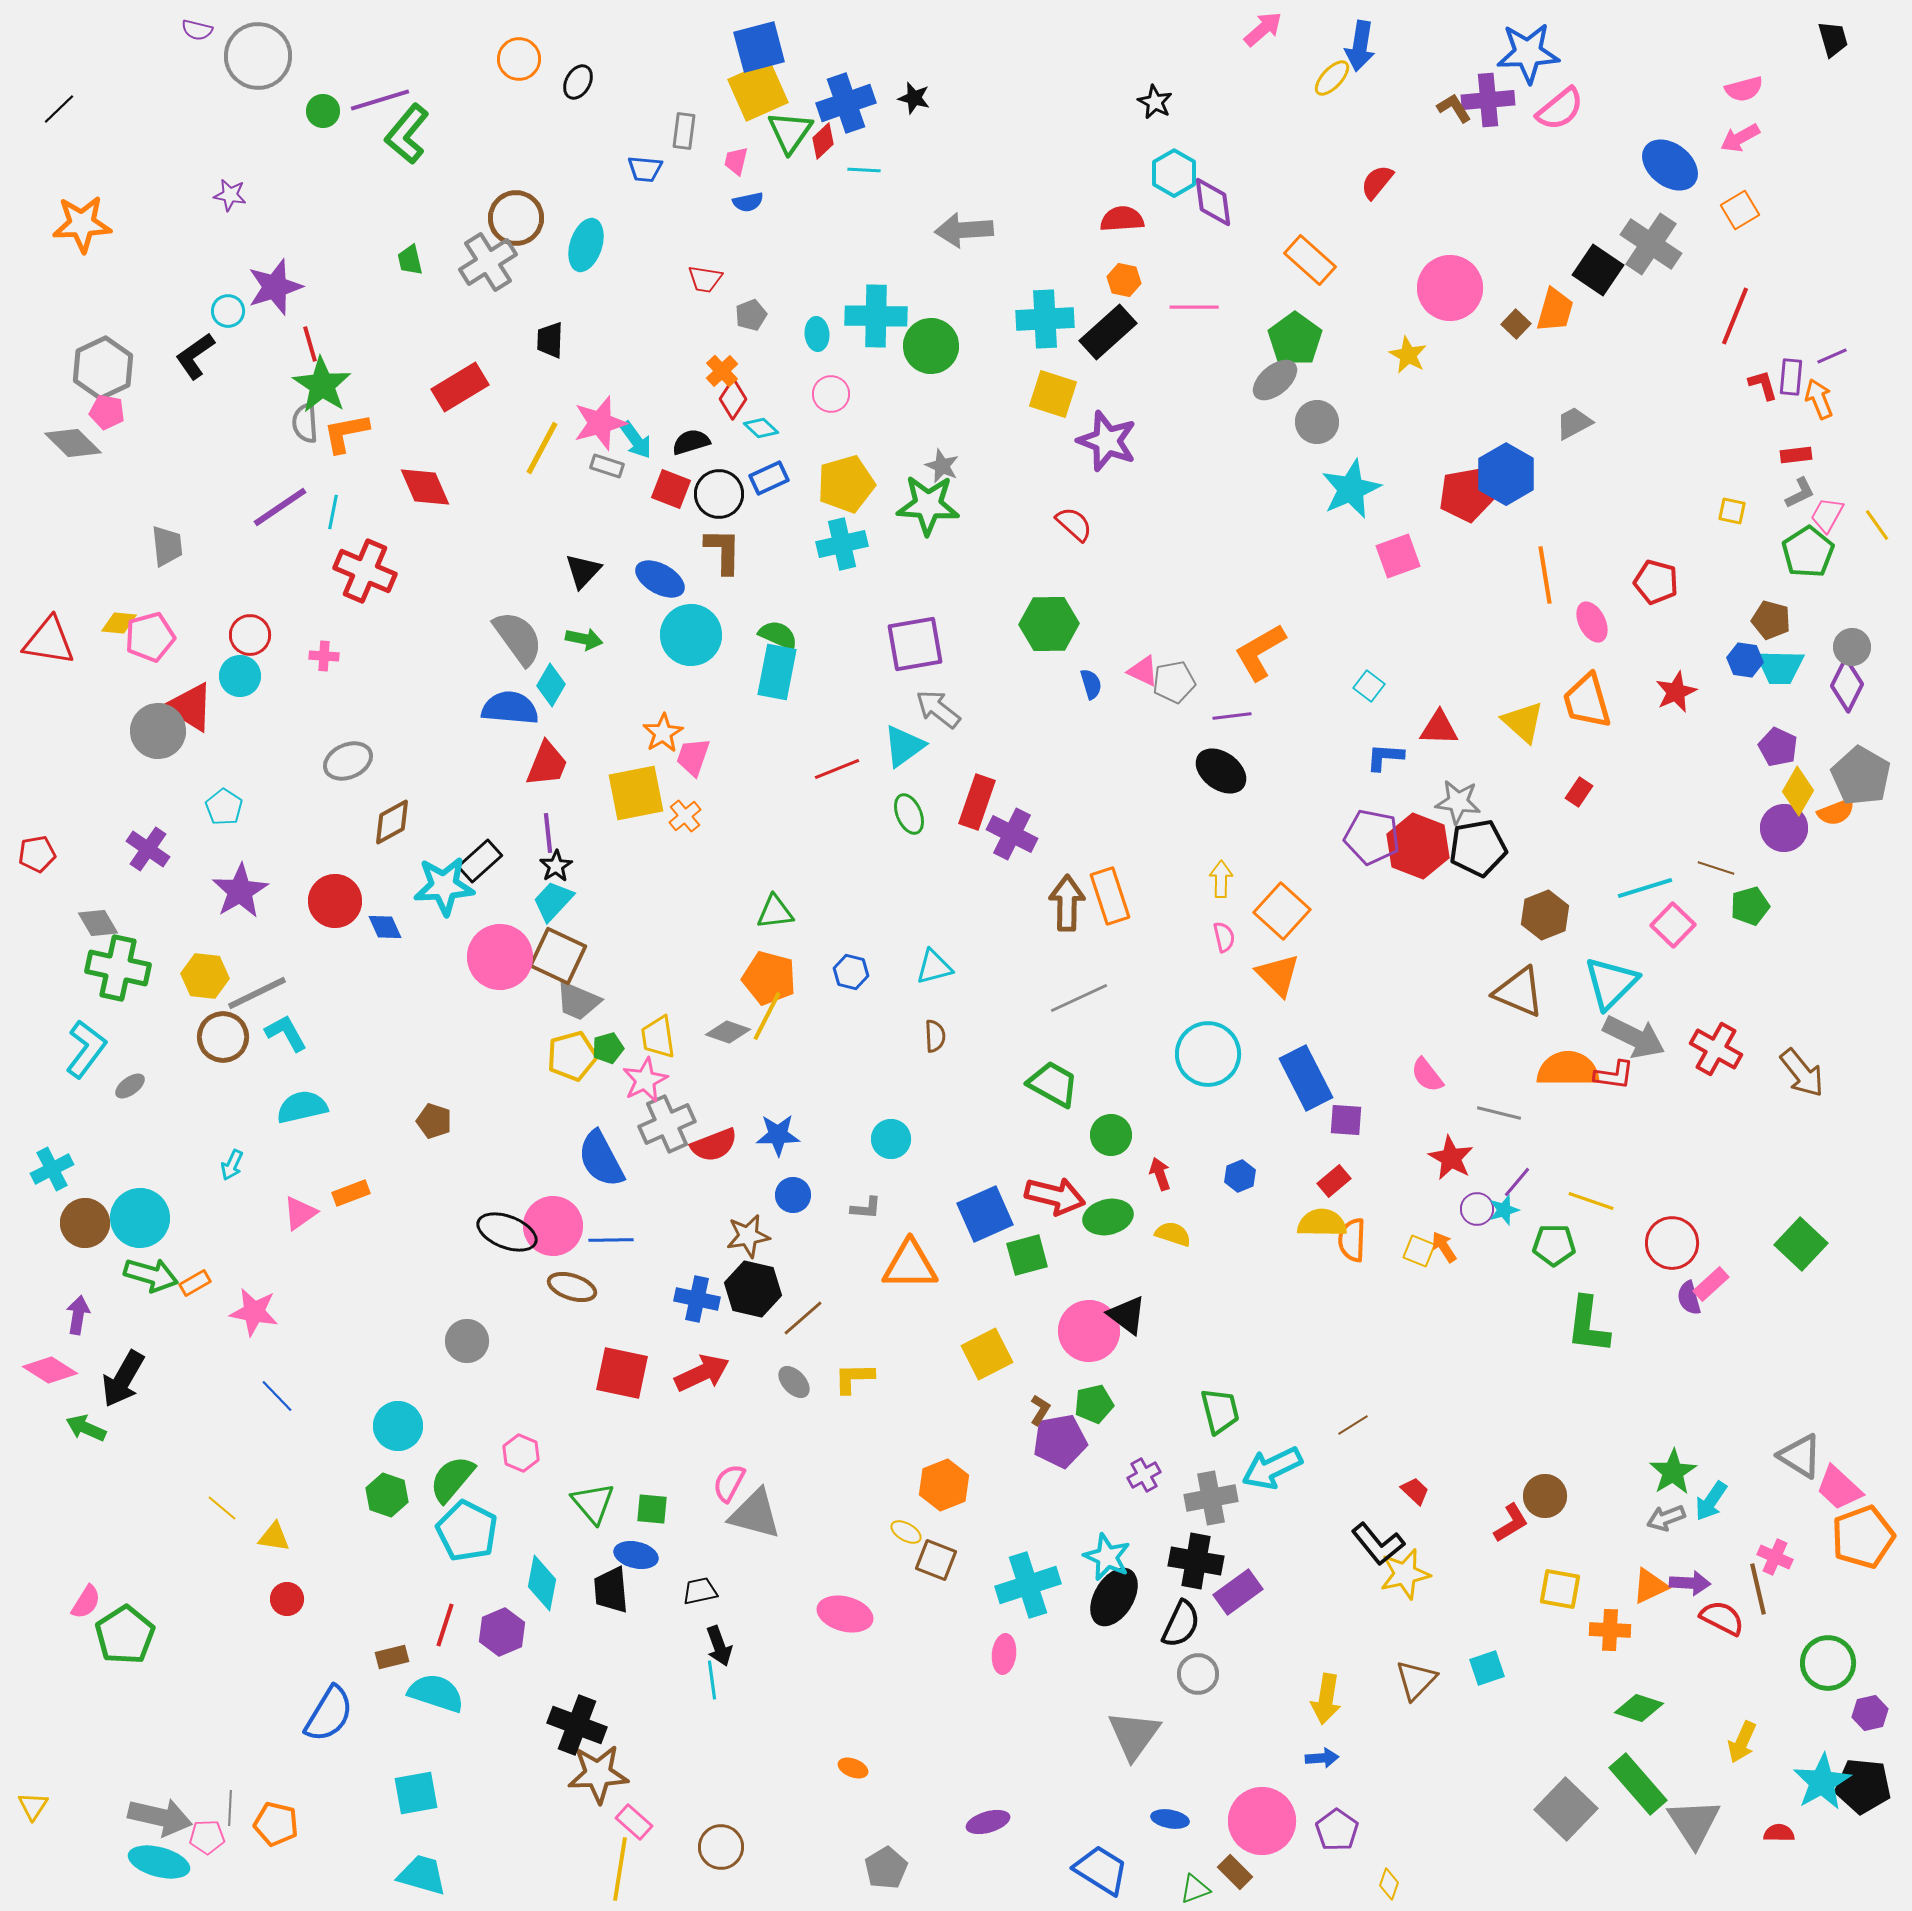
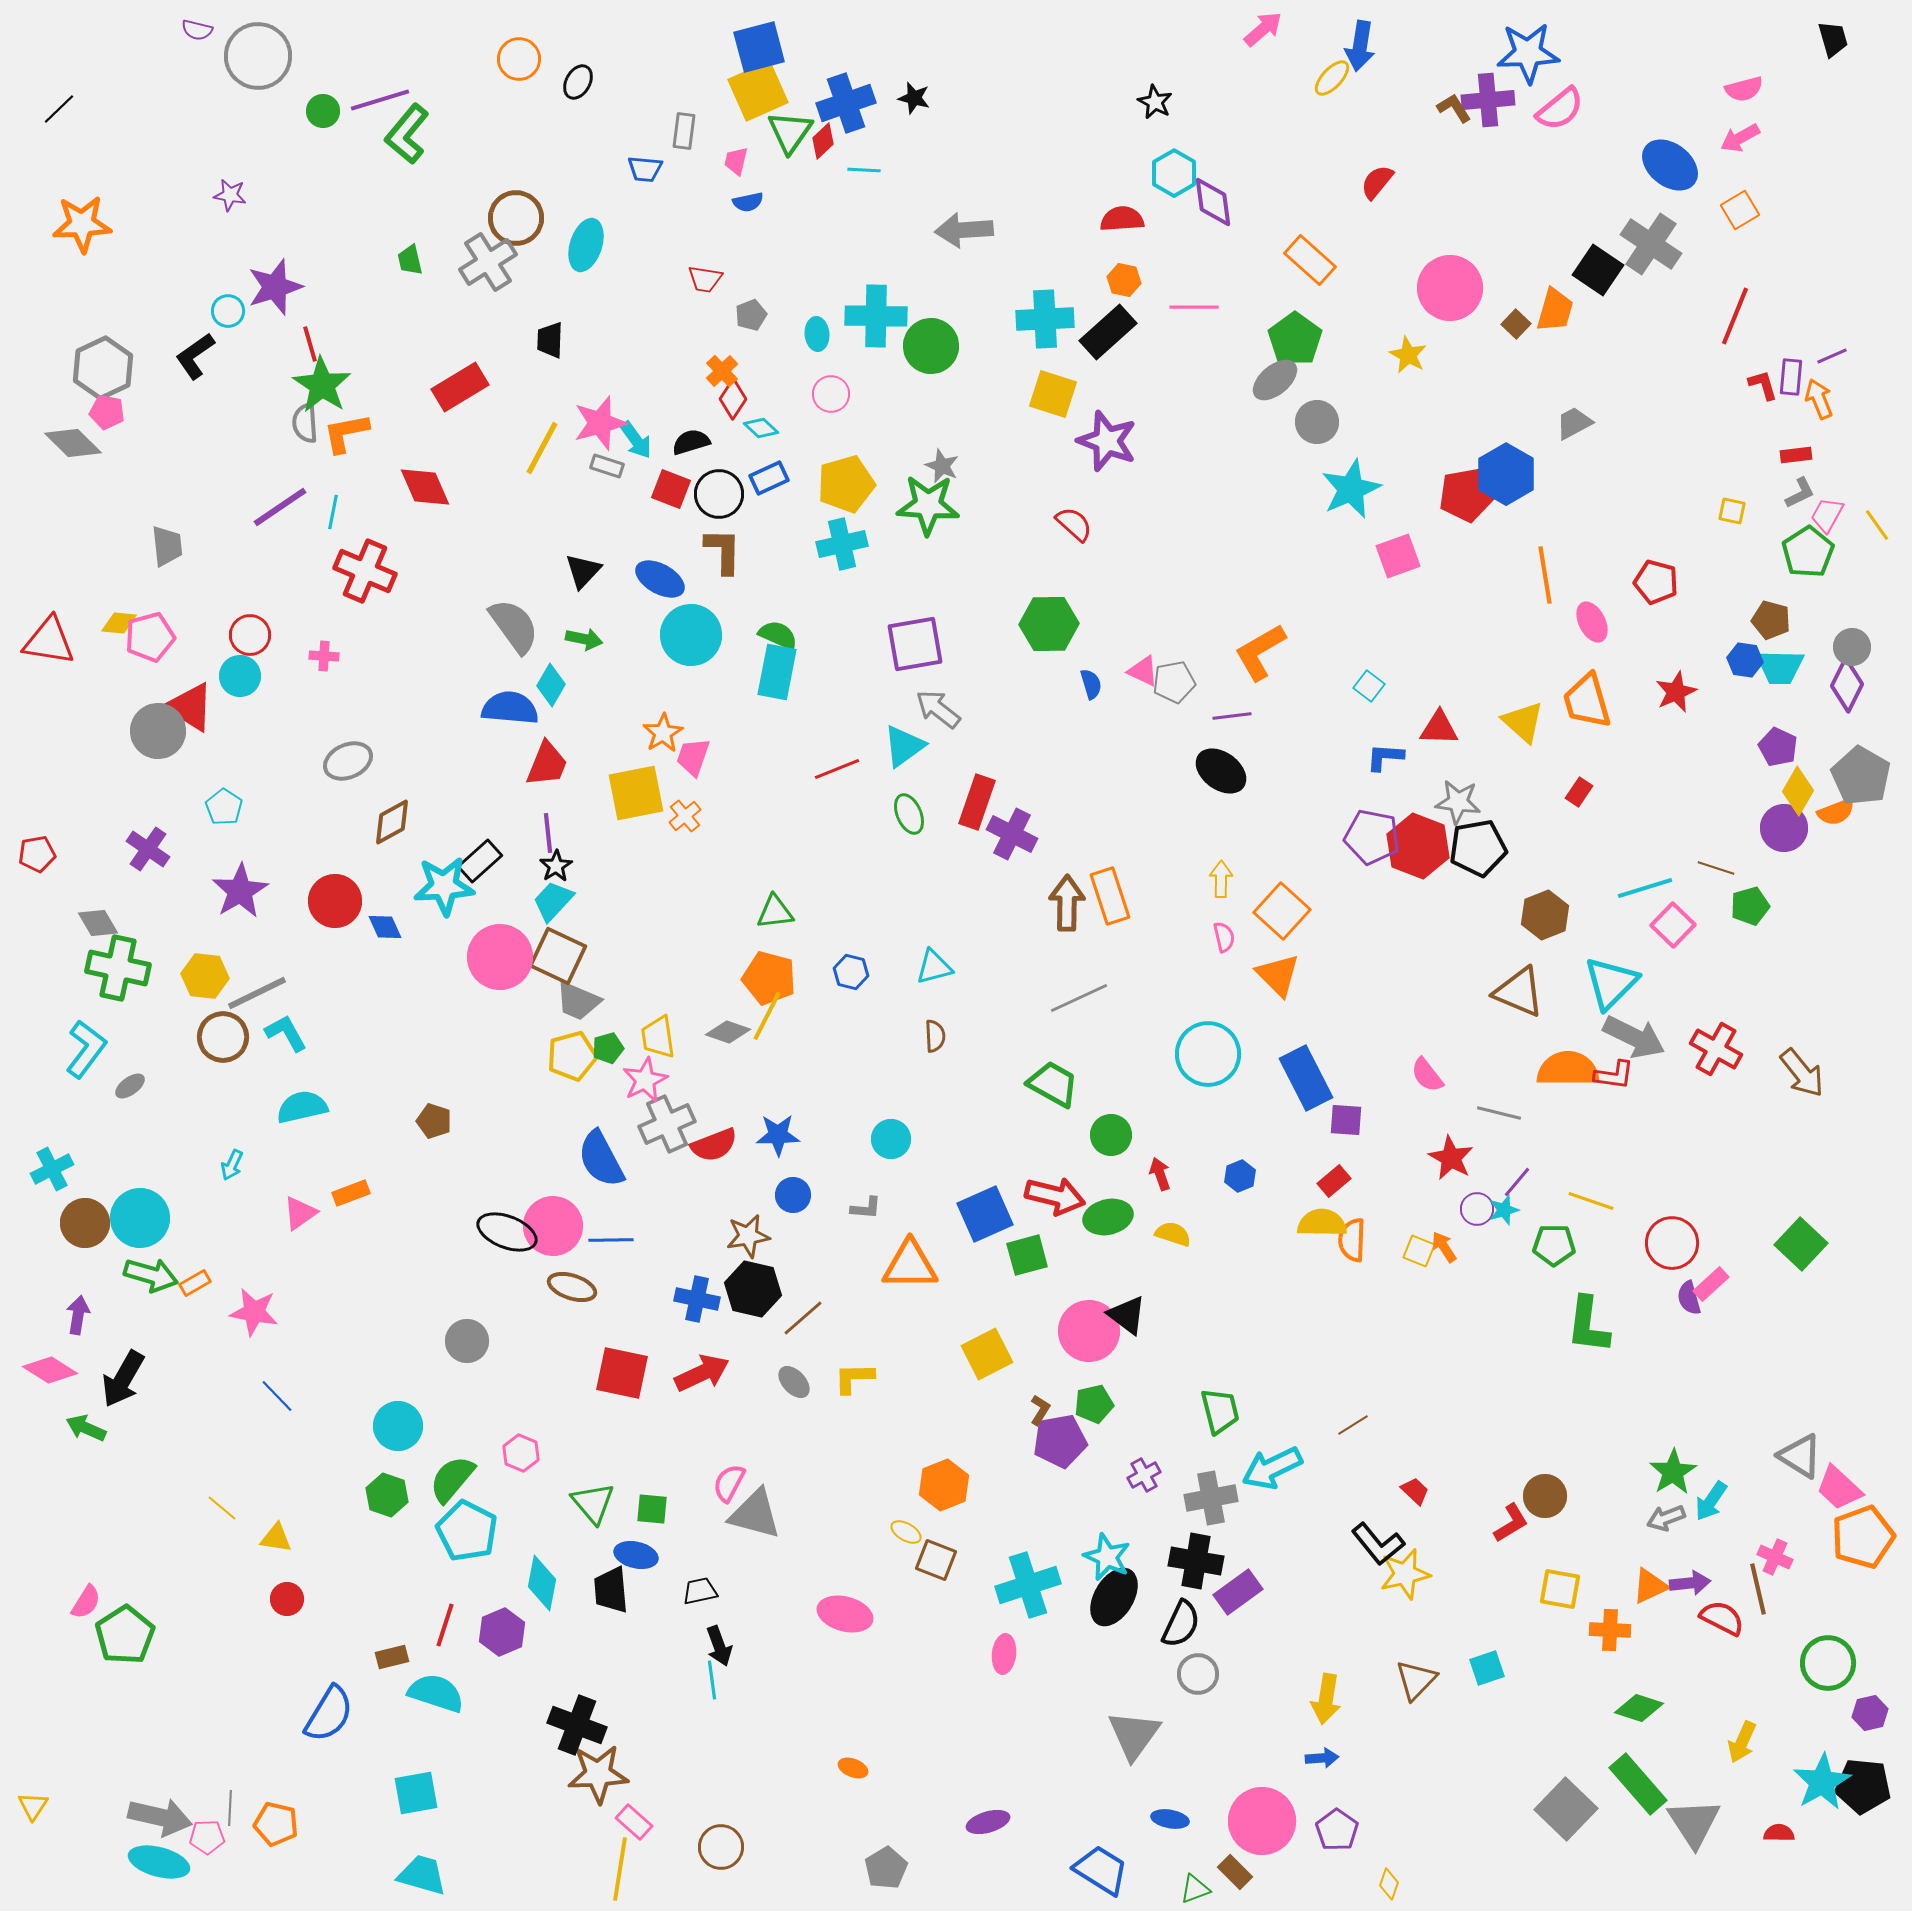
gray semicircle at (518, 638): moved 4 px left, 12 px up
yellow triangle at (274, 1537): moved 2 px right, 1 px down
purple arrow at (1690, 1583): rotated 9 degrees counterclockwise
